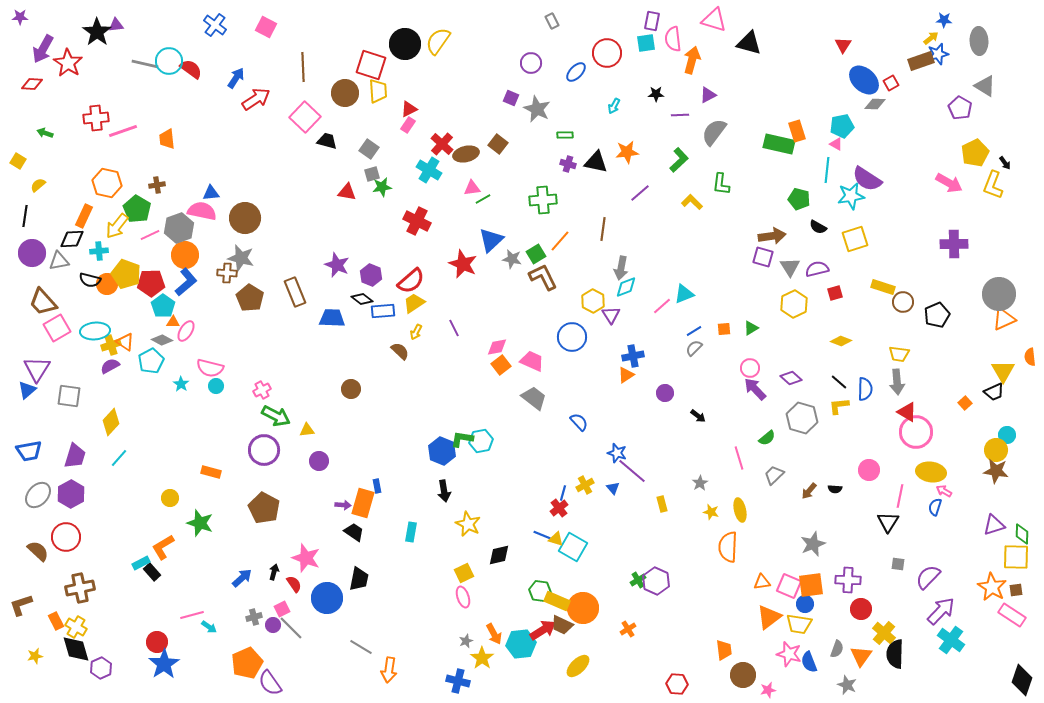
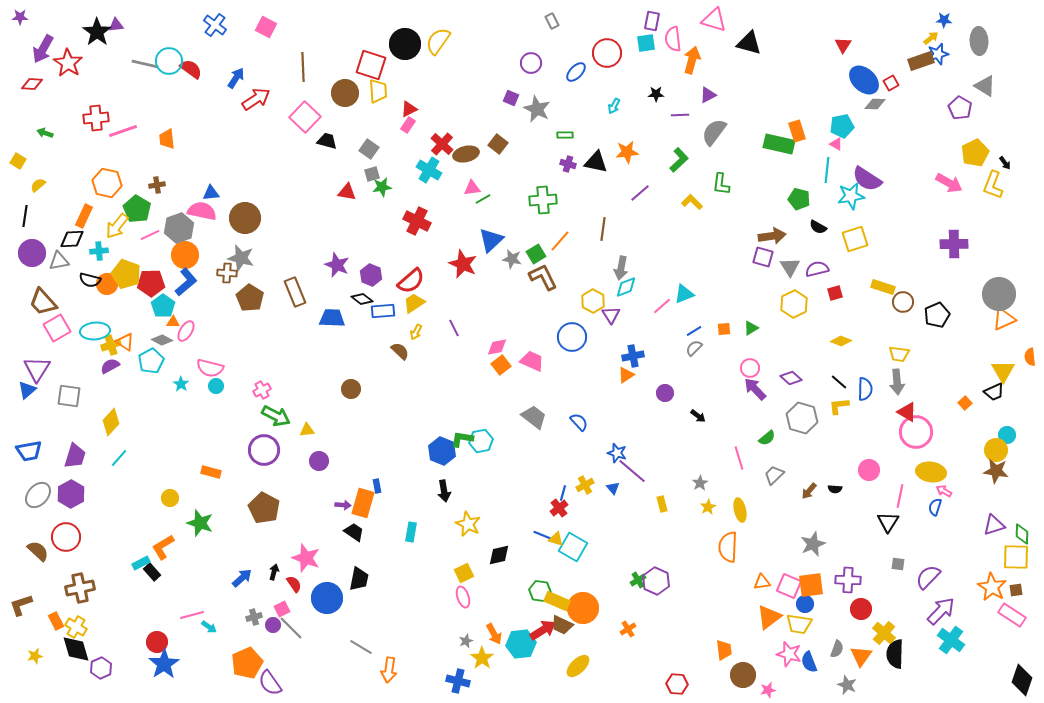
gray trapezoid at (534, 398): moved 19 px down
yellow star at (711, 512): moved 3 px left, 5 px up; rotated 28 degrees clockwise
